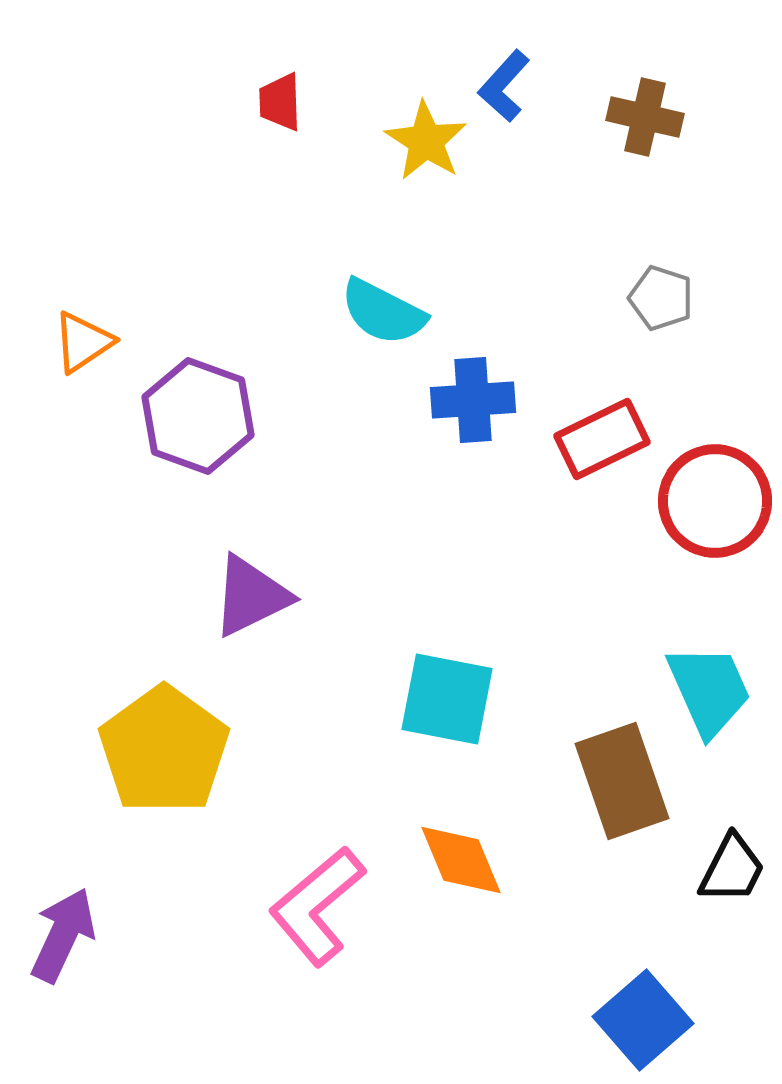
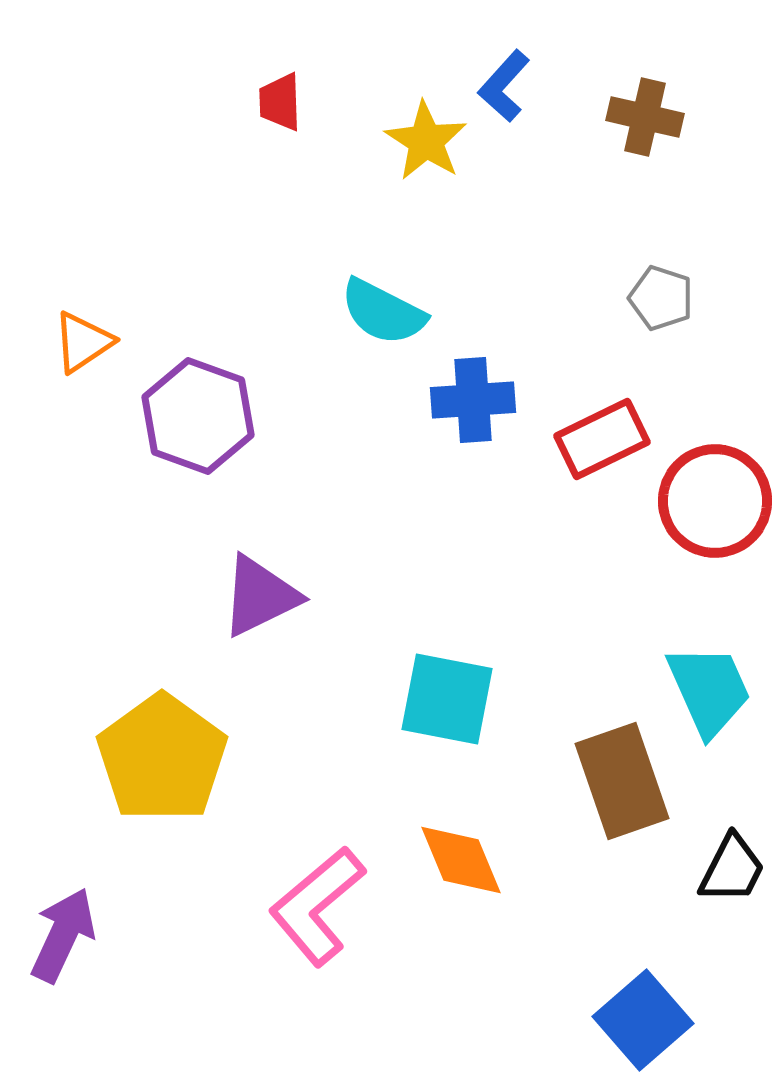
purple triangle: moved 9 px right
yellow pentagon: moved 2 px left, 8 px down
